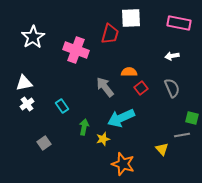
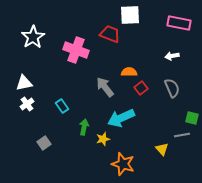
white square: moved 1 px left, 3 px up
red trapezoid: rotated 85 degrees counterclockwise
